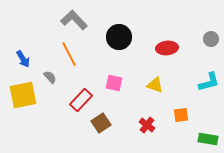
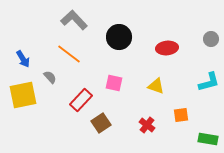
orange line: rotated 25 degrees counterclockwise
yellow triangle: moved 1 px right, 1 px down
